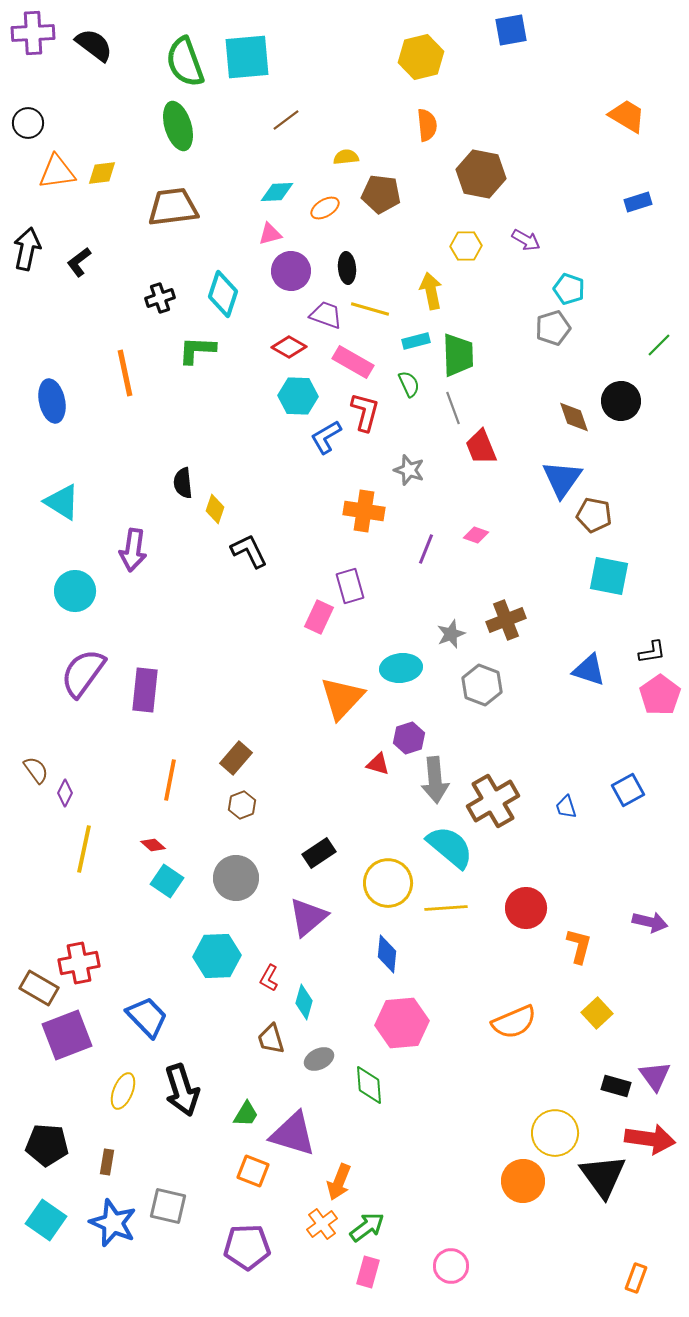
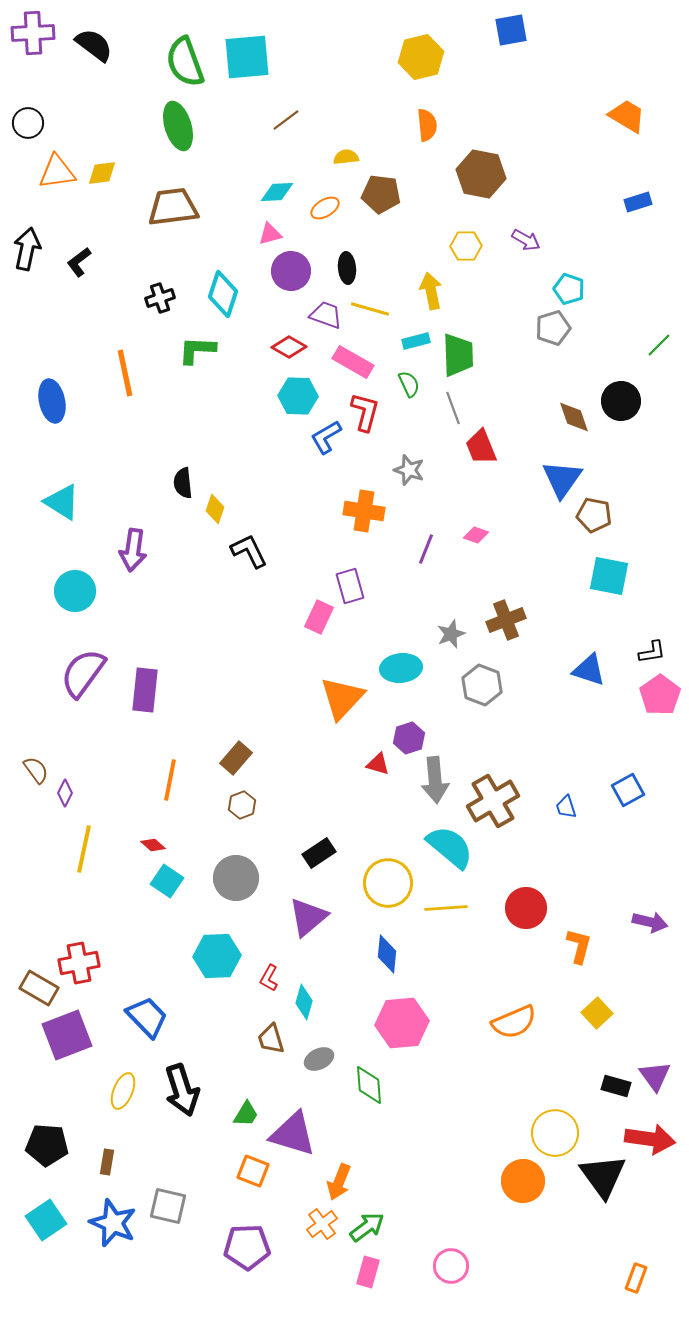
cyan square at (46, 1220): rotated 21 degrees clockwise
